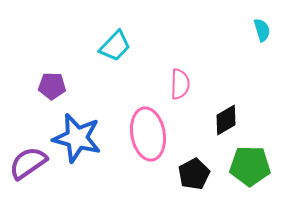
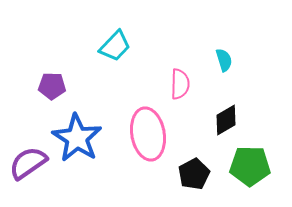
cyan semicircle: moved 38 px left, 30 px down
blue star: rotated 18 degrees clockwise
